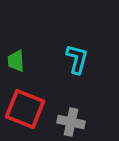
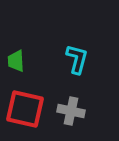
red square: rotated 9 degrees counterclockwise
gray cross: moved 11 px up
